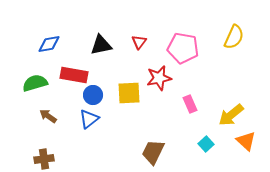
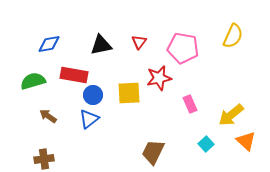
yellow semicircle: moved 1 px left, 1 px up
green semicircle: moved 2 px left, 2 px up
